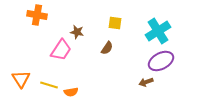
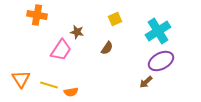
yellow square: moved 4 px up; rotated 32 degrees counterclockwise
brown arrow: rotated 24 degrees counterclockwise
